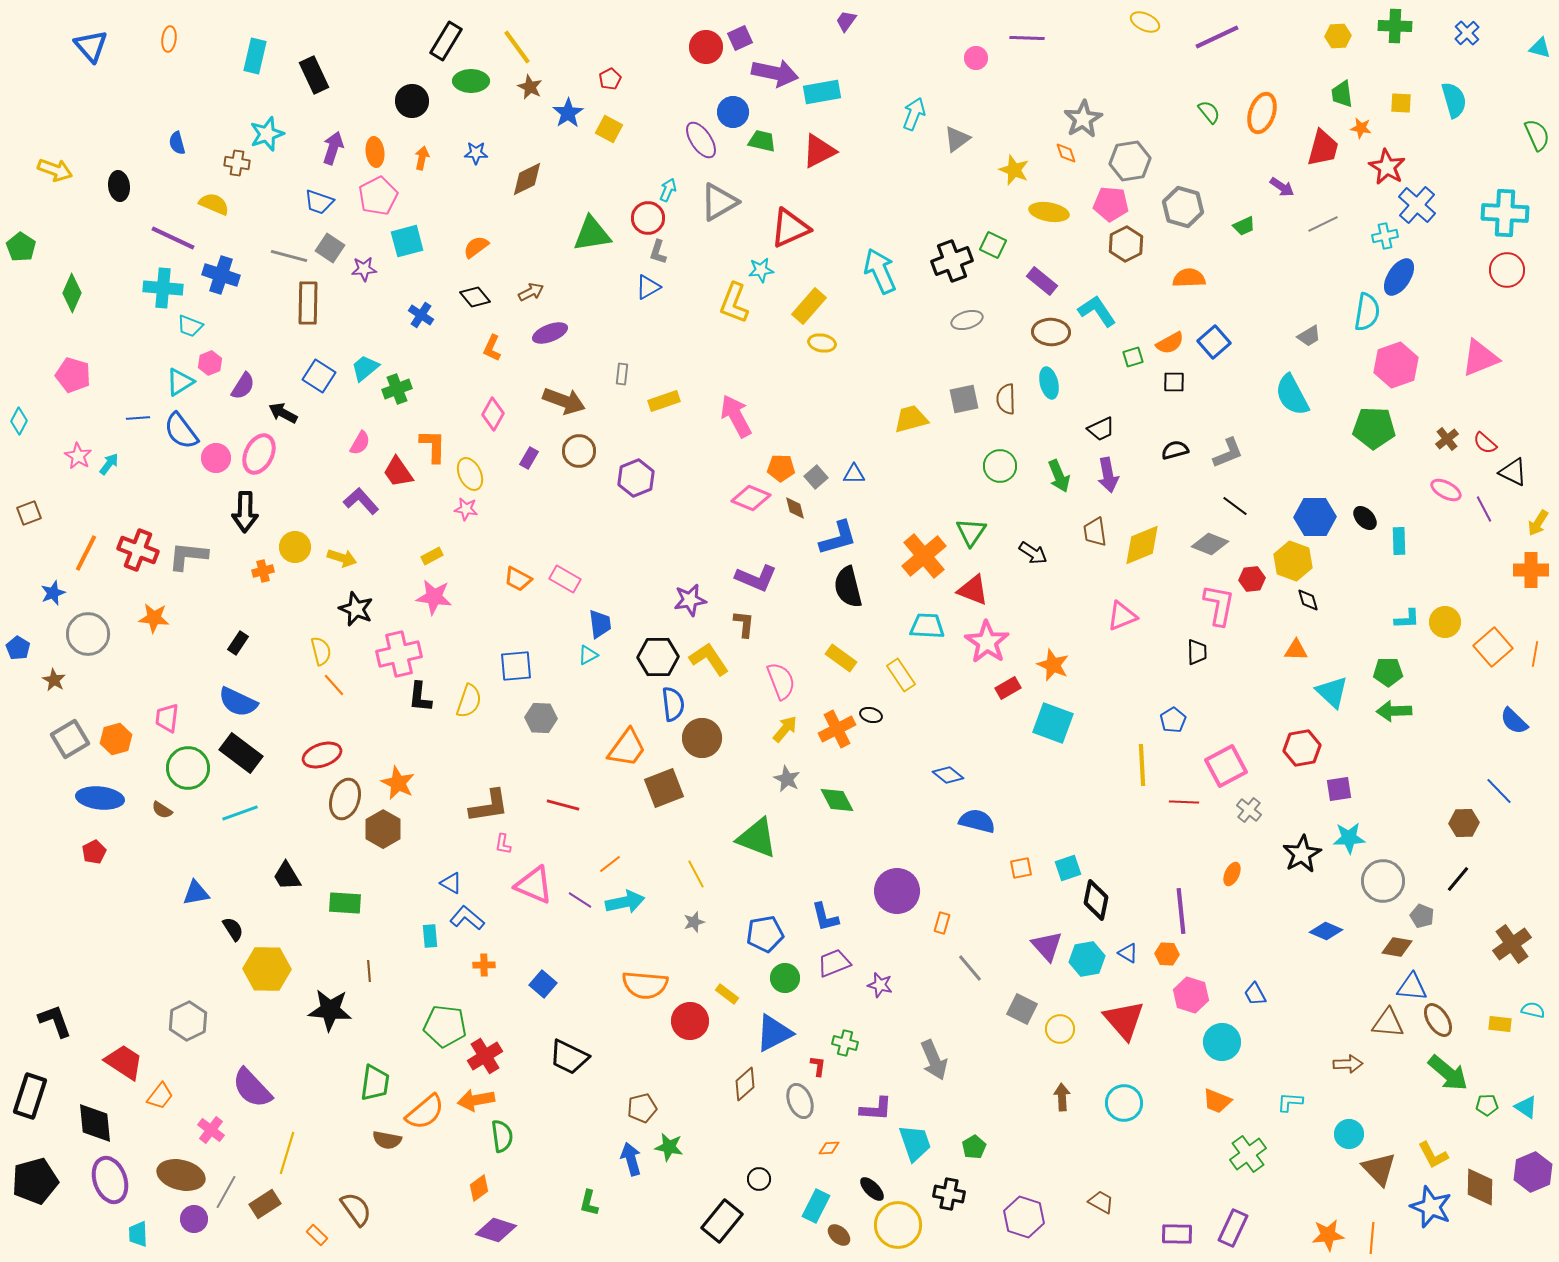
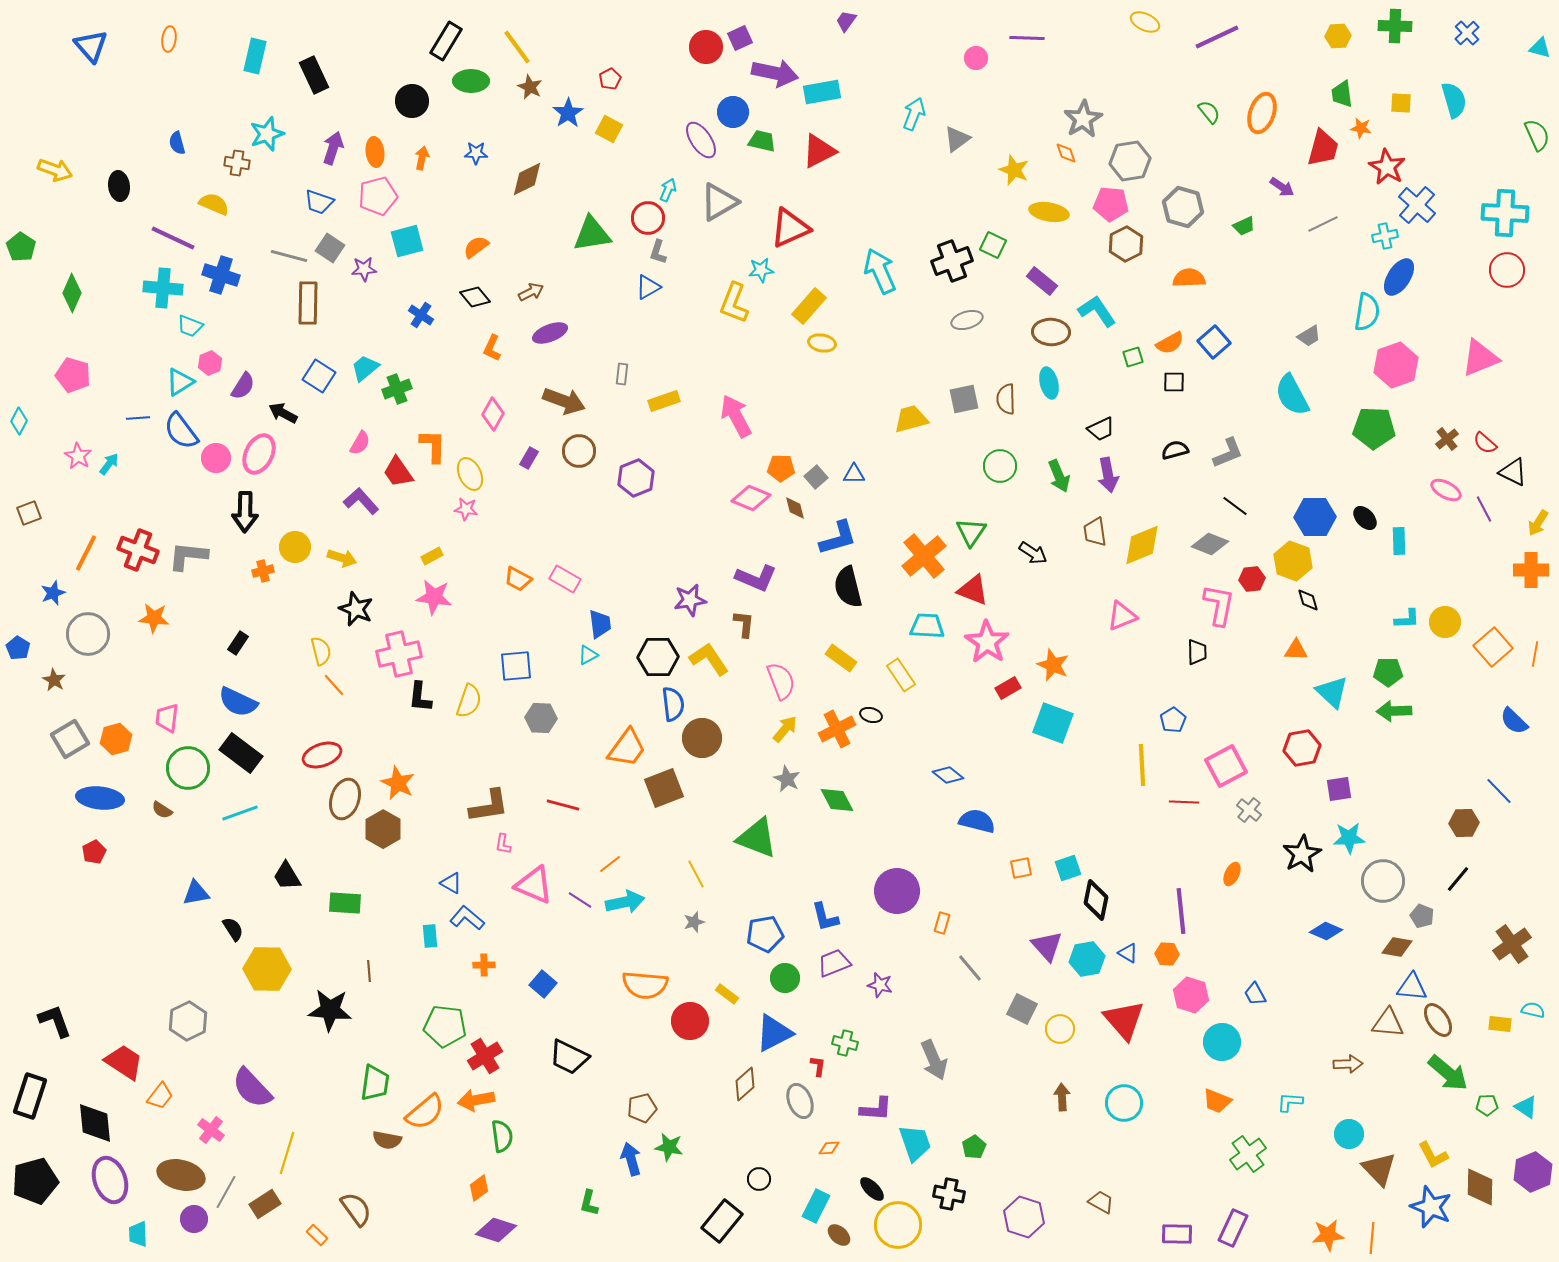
pink pentagon at (378, 196): rotated 12 degrees clockwise
